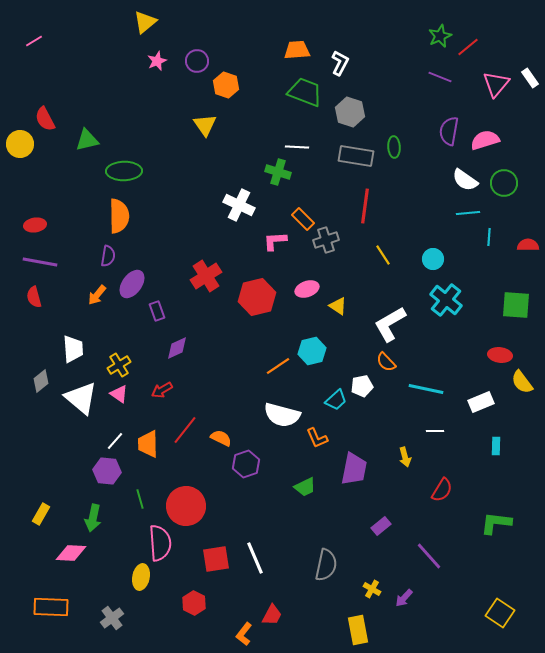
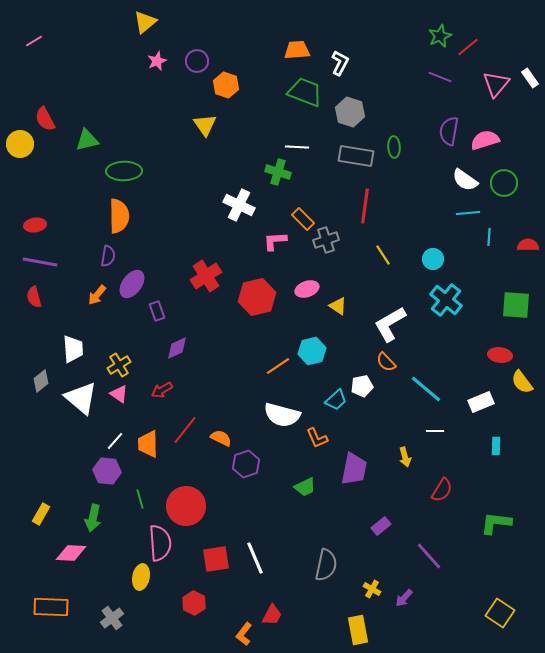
cyan line at (426, 389): rotated 28 degrees clockwise
